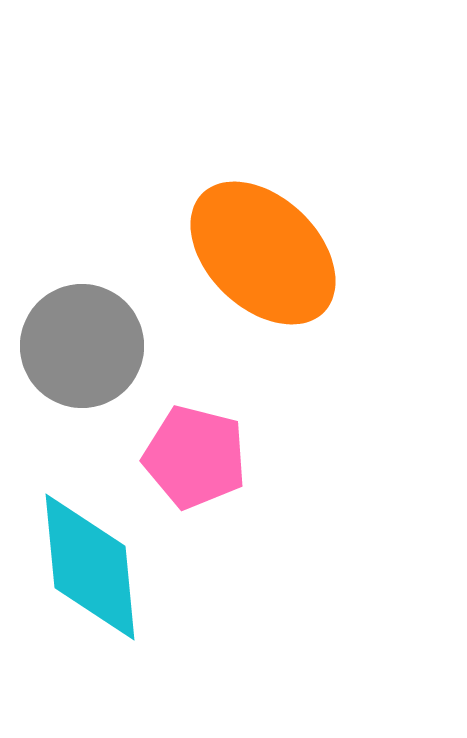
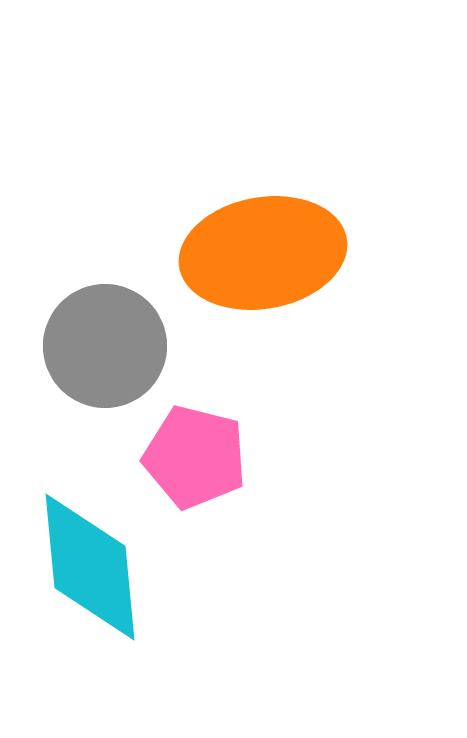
orange ellipse: rotated 54 degrees counterclockwise
gray circle: moved 23 px right
